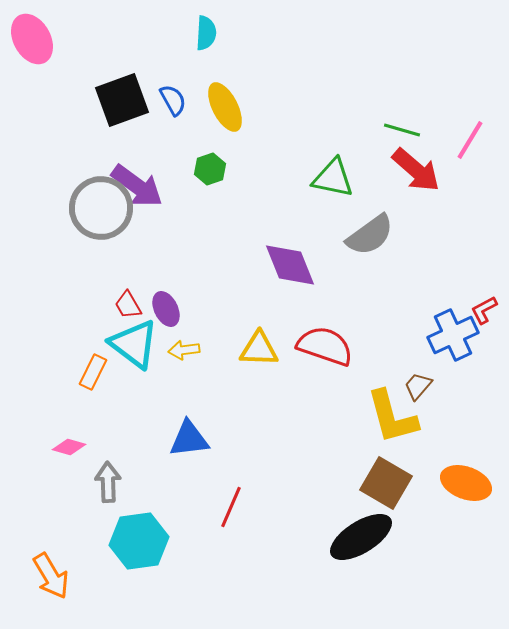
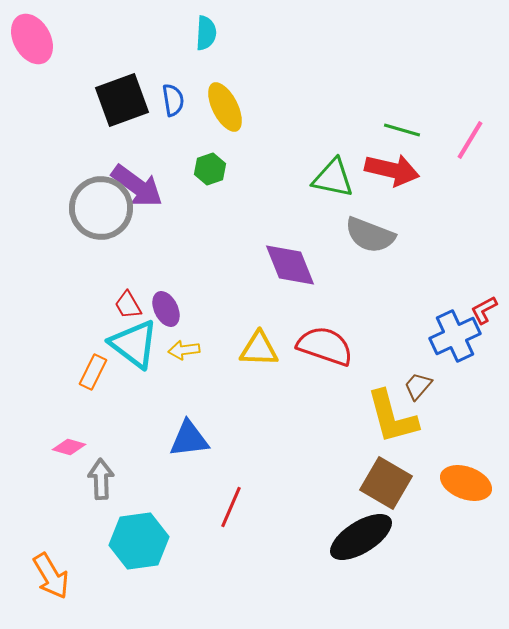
blue semicircle: rotated 20 degrees clockwise
red arrow: moved 24 px left; rotated 28 degrees counterclockwise
gray semicircle: rotated 57 degrees clockwise
blue cross: moved 2 px right, 1 px down
gray arrow: moved 7 px left, 3 px up
